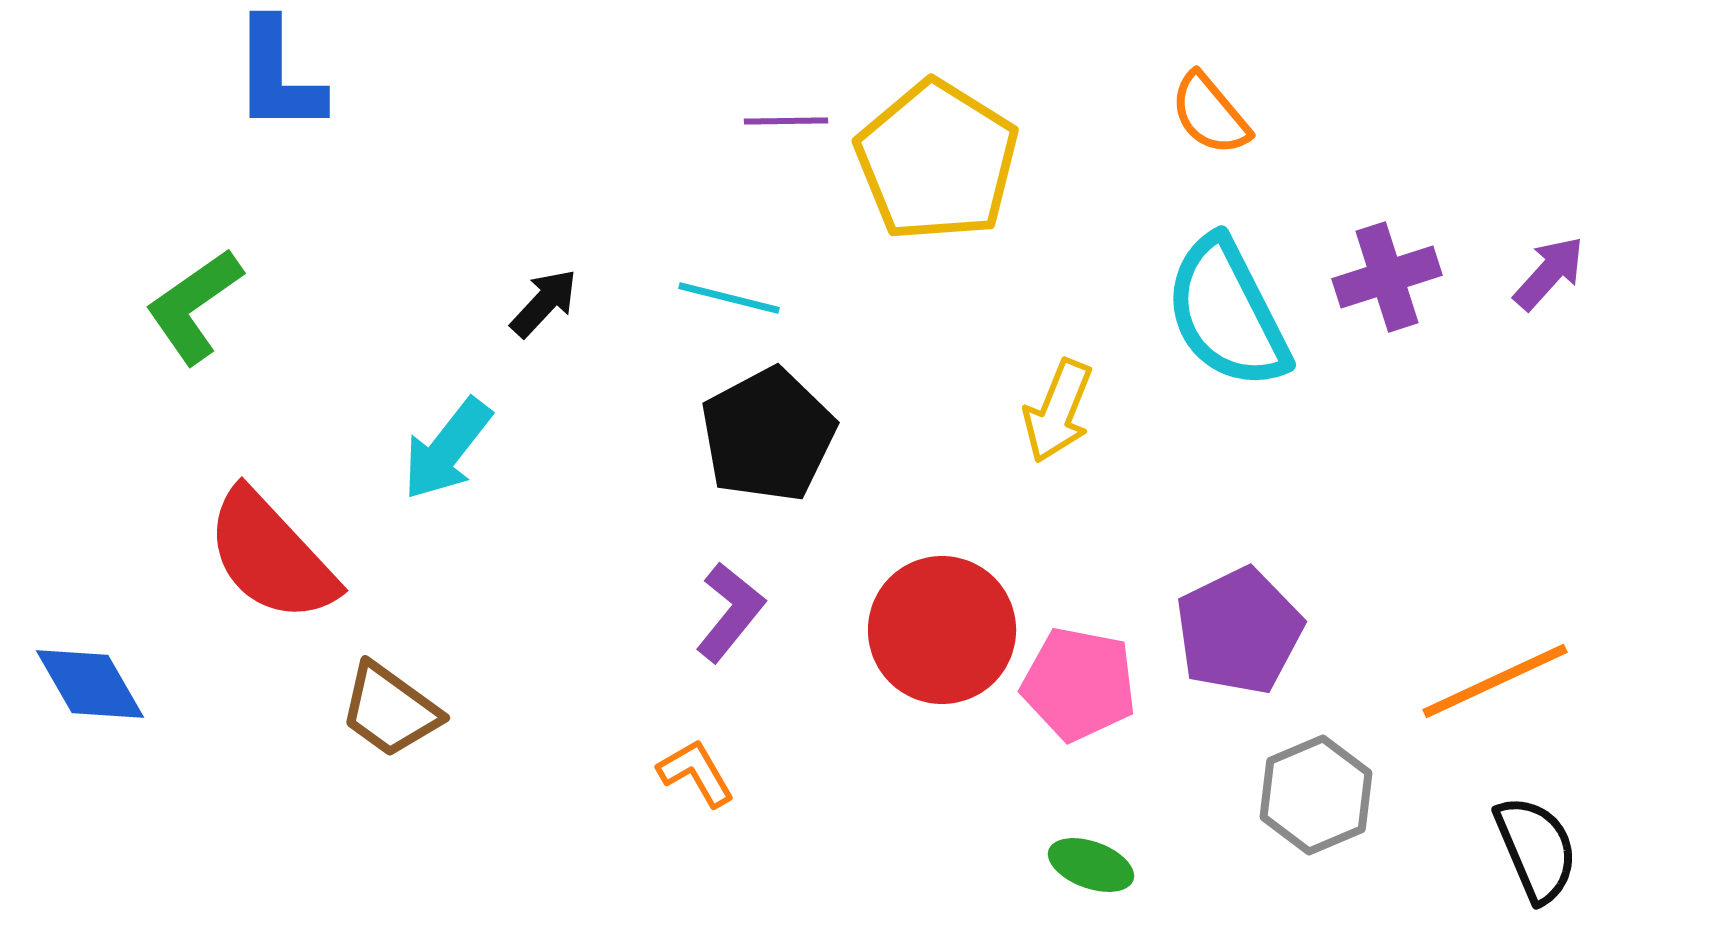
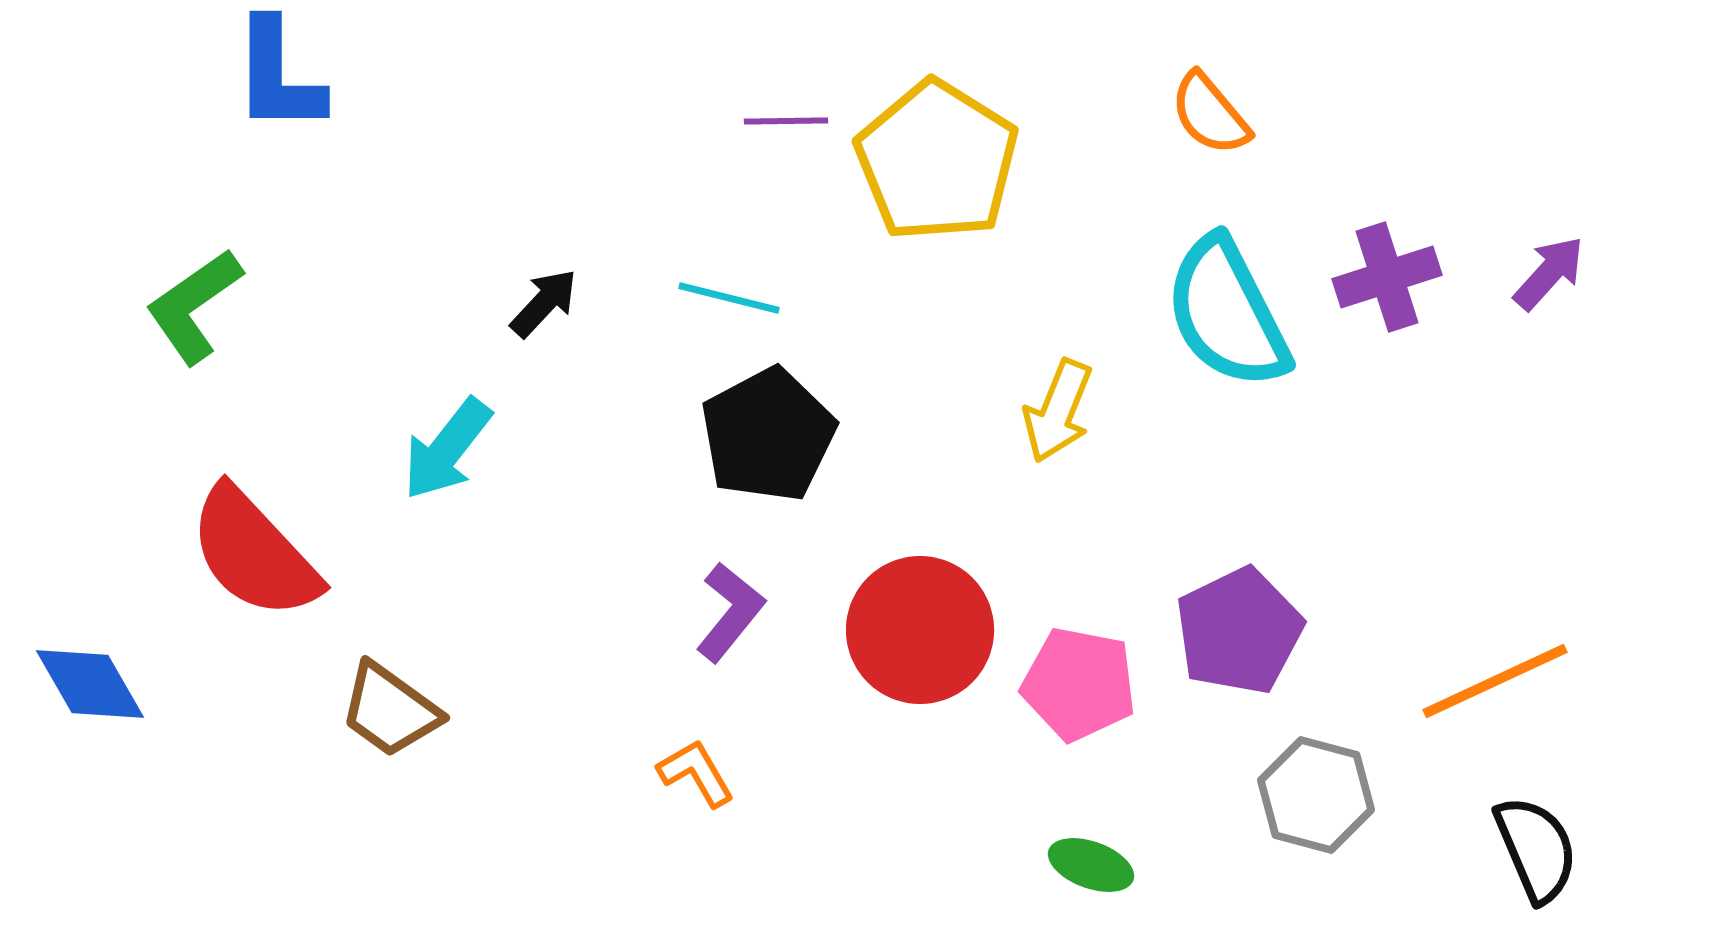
red semicircle: moved 17 px left, 3 px up
red circle: moved 22 px left
gray hexagon: rotated 22 degrees counterclockwise
